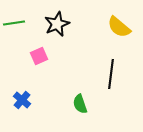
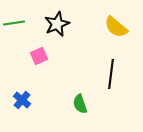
yellow semicircle: moved 3 px left
